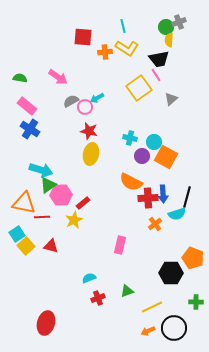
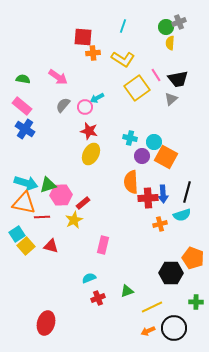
cyan line at (123, 26): rotated 32 degrees clockwise
yellow semicircle at (169, 40): moved 1 px right, 3 px down
yellow L-shape at (127, 48): moved 4 px left, 11 px down
orange cross at (105, 52): moved 12 px left, 1 px down
black trapezoid at (159, 59): moved 19 px right, 20 px down
green semicircle at (20, 78): moved 3 px right, 1 px down
yellow square at (139, 88): moved 2 px left
gray semicircle at (71, 101): moved 8 px left, 4 px down; rotated 21 degrees counterclockwise
pink rectangle at (27, 106): moved 5 px left
blue cross at (30, 129): moved 5 px left
yellow ellipse at (91, 154): rotated 15 degrees clockwise
cyan arrow at (41, 170): moved 15 px left, 13 px down
orange semicircle at (131, 182): rotated 60 degrees clockwise
green triangle at (48, 185): rotated 18 degrees clockwise
black line at (187, 197): moved 5 px up
cyan semicircle at (177, 214): moved 5 px right, 1 px down
orange cross at (155, 224): moved 5 px right; rotated 24 degrees clockwise
pink rectangle at (120, 245): moved 17 px left
